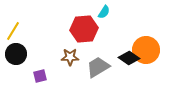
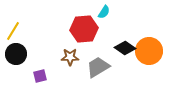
orange circle: moved 3 px right, 1 px down
black diamond: moved 4 px left, 10 px up
